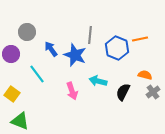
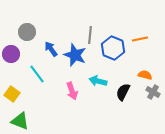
blue hexagon: moved 4 px left
gray cross: rotated 24 degrees counterclockwise
